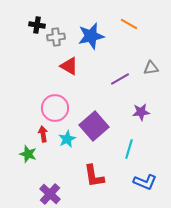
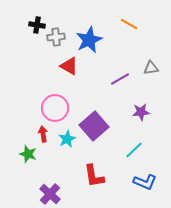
blue star: moved 2 px left, 4 px down; rotated 12 degrees counterclockwise
cyan line: moved 5 px right, 1 px down; rotated 30 degrees clockwise
